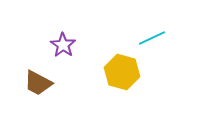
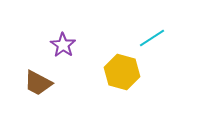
cyan line: rotated 8 degrees counterclockwise
